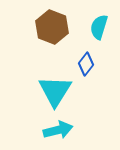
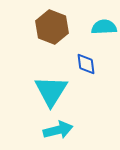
cyan semicircle: moved 5 px right; rotated 70 degrees clockwise
blue diamond: rotated 45 degrees counterclockwise
cyan triangle: moved 4 px left
